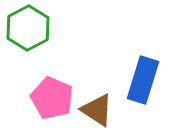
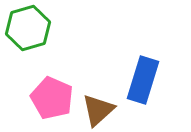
green hexagon: rotated 12 degrees clockwise
brown triangle: moved 1 px right; rotated 45 degrees clockwise
